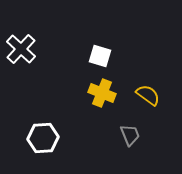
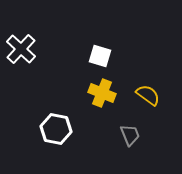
white hexagon: moved 13 px right, 9 px up; rotated 16 degrees clockwise
